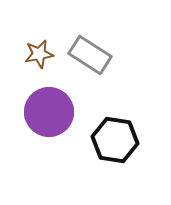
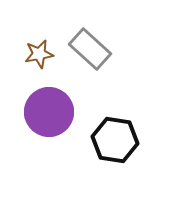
gray rectangle: moved 6 px up; rotated 9 degrees clockwise
